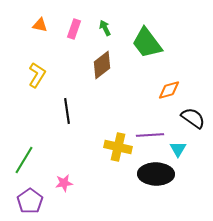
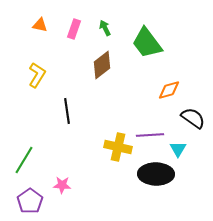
pink star: moved 2 px left, 2 px down; rotated 12 degrees clockwise
